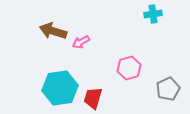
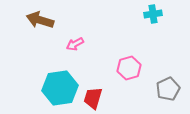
brown arrow: moved 13 px left, 11 px up
pink arrow: moved 6 px left, 2 px down
